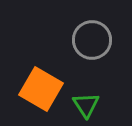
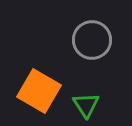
orange square: moved 2 px left, 2 px down
